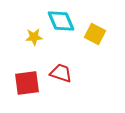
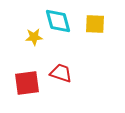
cyan diamond: moved 3 px left; rotated 8 degrees clockwise
yellow square: moved 10 px up; rotated 25 degrees counterclockwise
